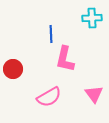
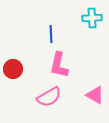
pink L-shape: moved 6 px left, 6 px down
pink triangle: moved 1 px right, 1 px down; rotated 24 degrees counterclockwise
